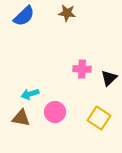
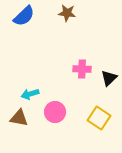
brown triangle: moved 2 px left
